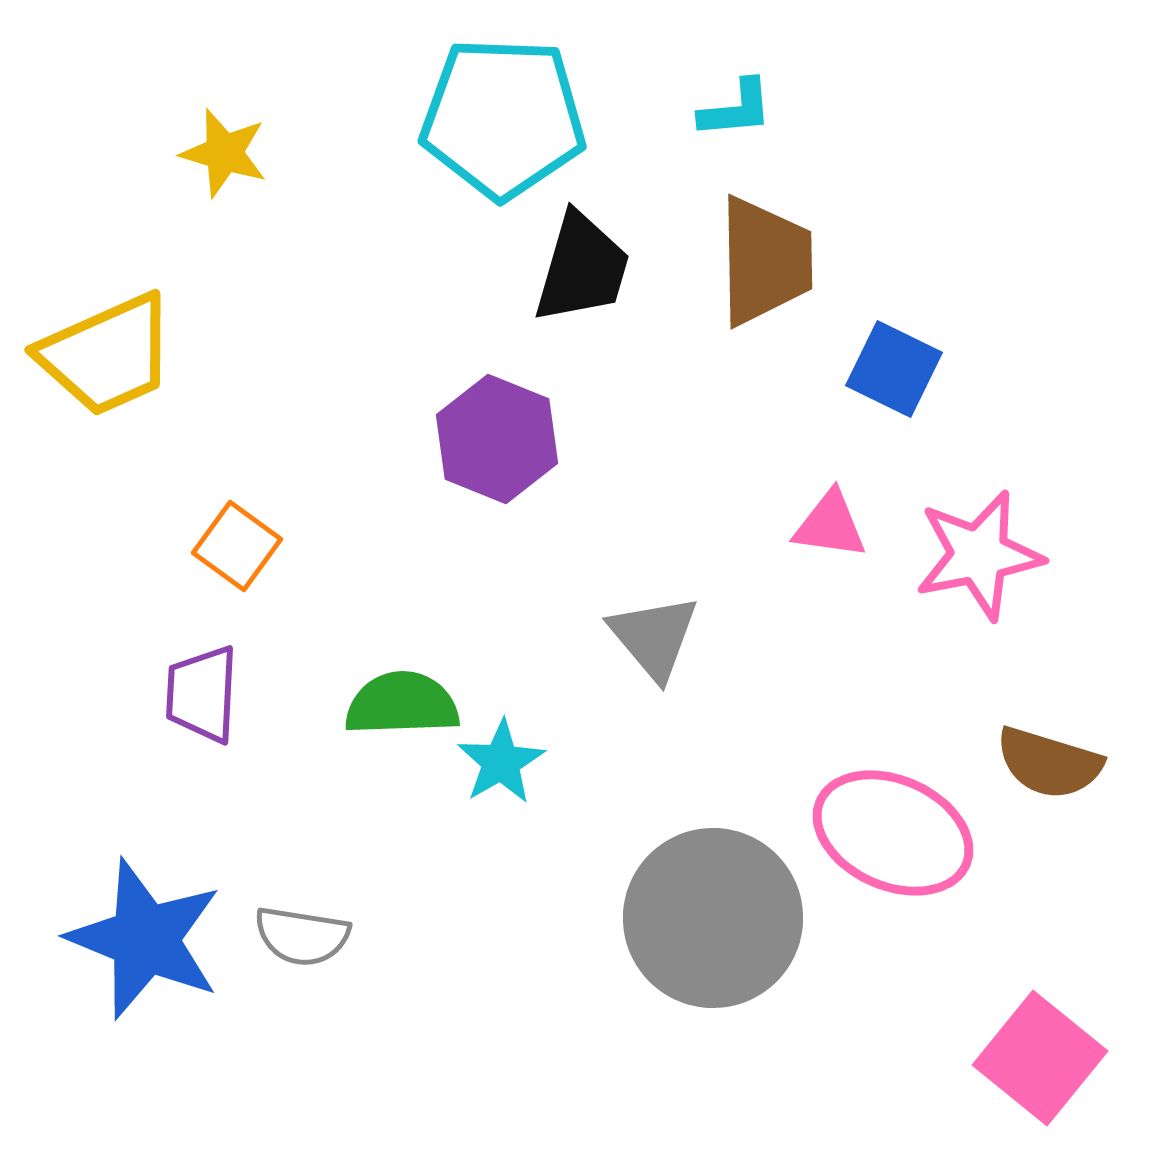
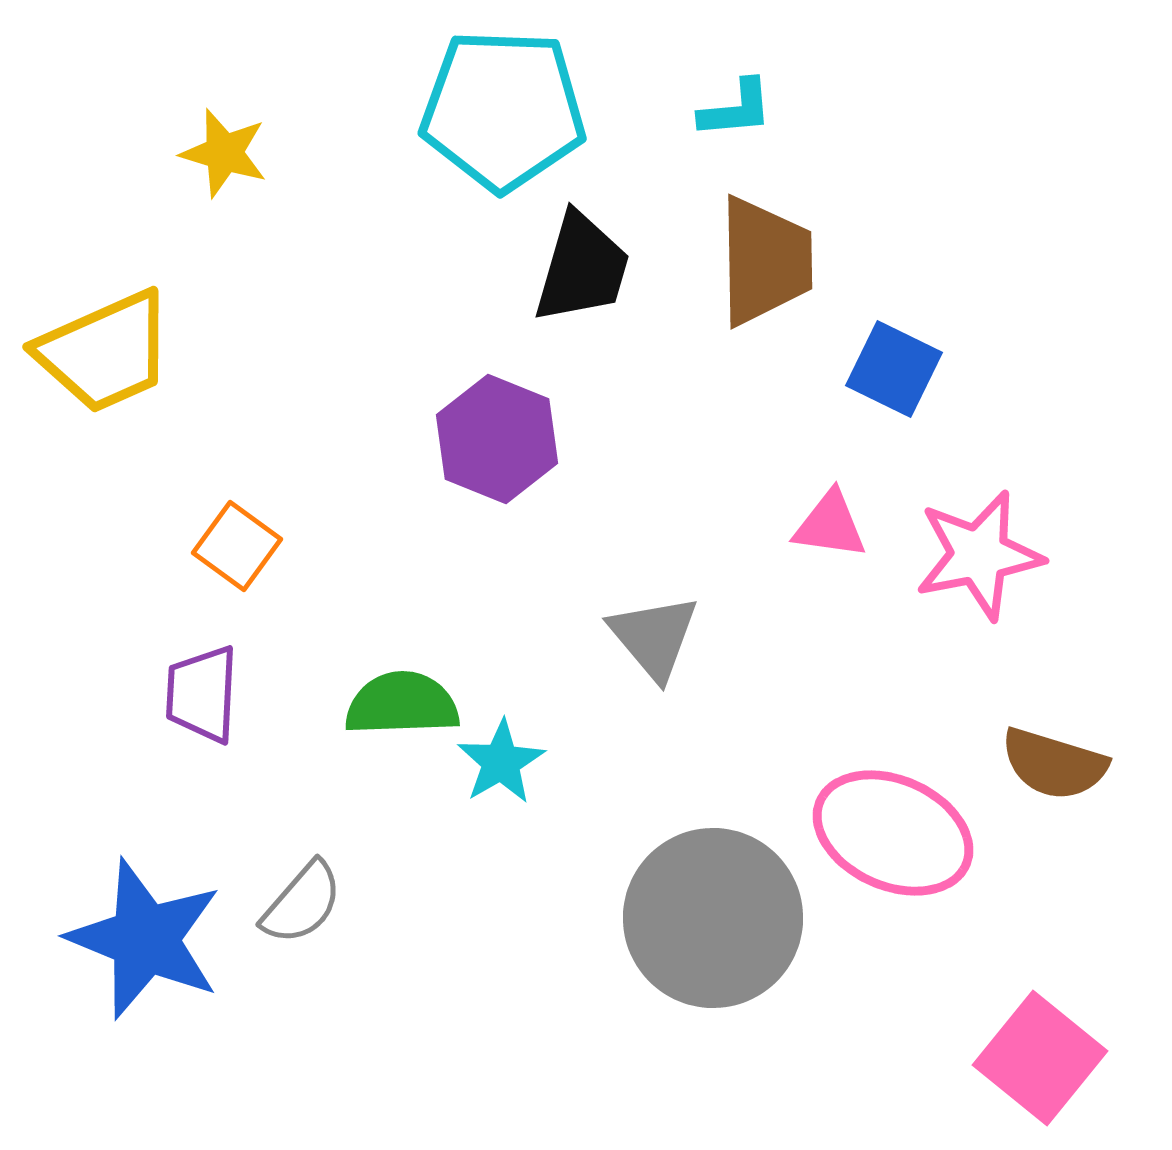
cyan pentagon: moved 8 px up
yellow trapezoid: moved 2 px left, 3 px up
brown semicircle: moved 5 px right, 1 px down
gray semicircle: moved 33 px up; rotated 58 degrees counterclockwise
